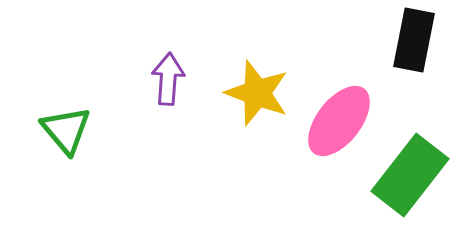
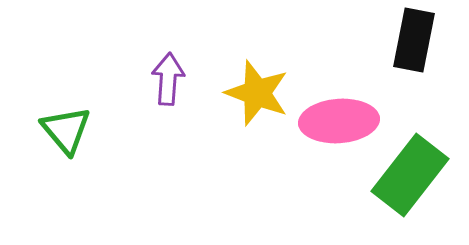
pink ellipse: rotated 48 degrees clockwise
